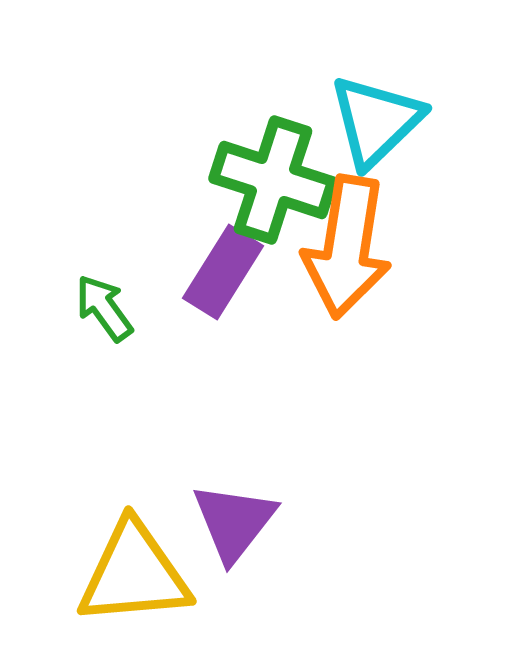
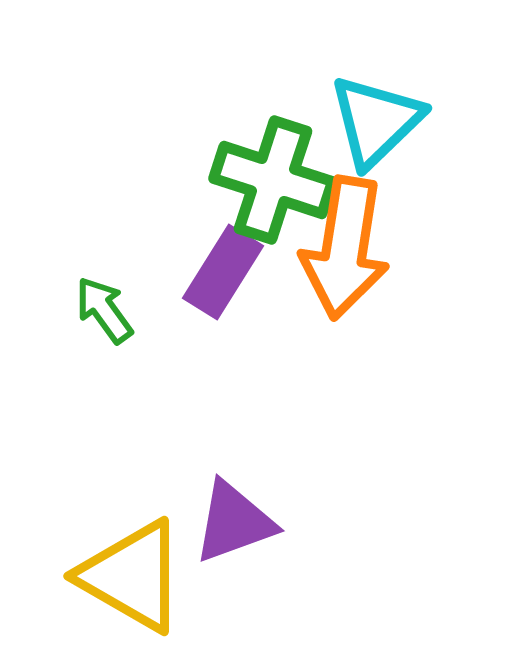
orange arrow: moved 2 px left, 1 px down
green arrow: moved 2 px down
purple triangle: rotated 32 degrees clockwise
yellow triangle: moved 2 px left, 2 px down; rotated 35 degrees clockwise
